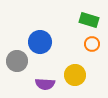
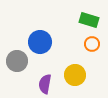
purple semicircle: rotated 96 degrees clockwise
